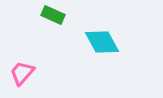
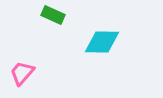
cyan diamond: rotated 60 degrees counterclockwise
